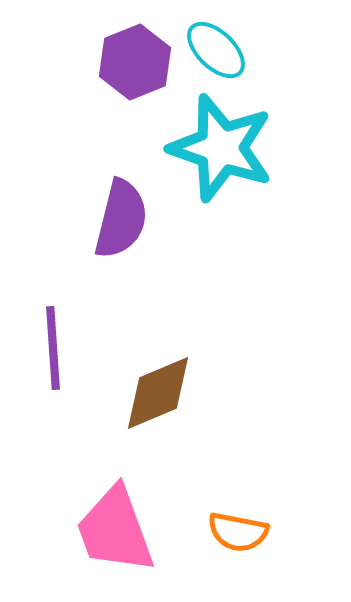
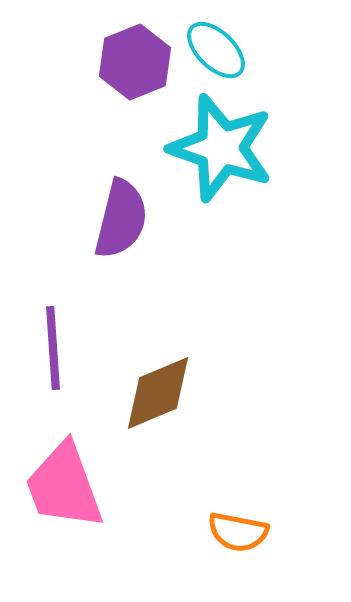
pink trapezoid: moved 51 px left, 44 px up
